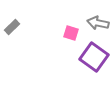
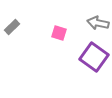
pink square: moved 12 px left
